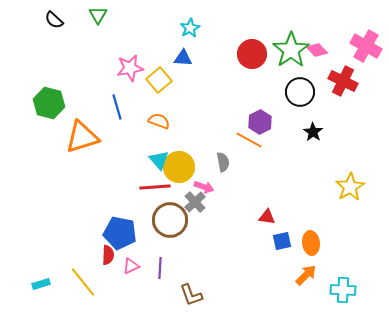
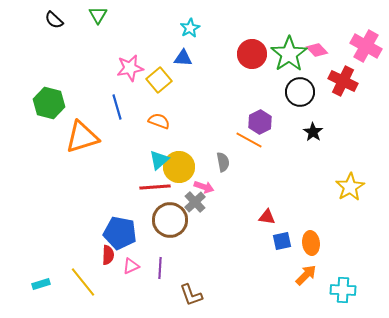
green star: moved 2 px left, 4 px down
cyan triangle: rotated 30 degrees clockwise
